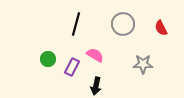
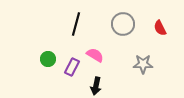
red semicircle: moved 1 px left
